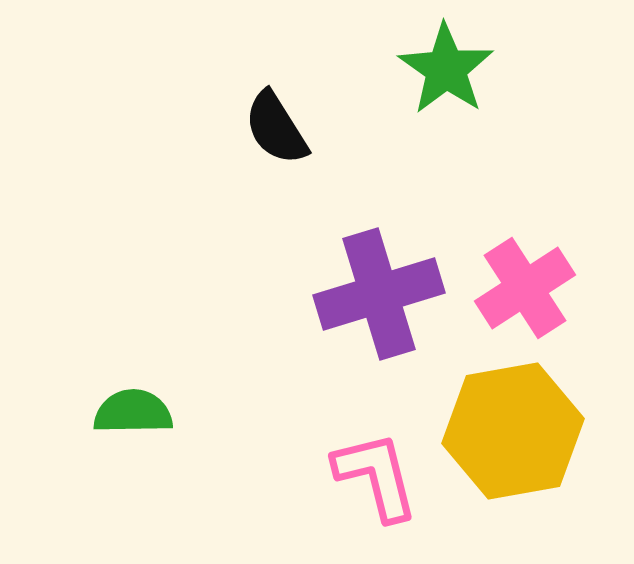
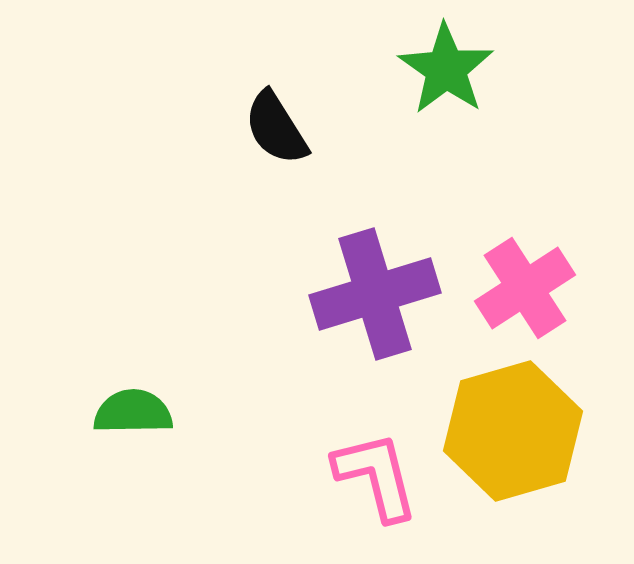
purple cross: moved 4 px left
yellow hexagon: rotated 6 degrees counterclockwise
